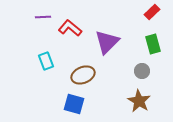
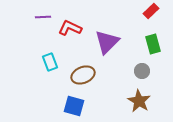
red rectangle: moved 1 px left, 1 px up
red L-shape: rotated 15 degrees counterclockwise
cyan rectangle: moved 4 px right, 1 px down
blue square: moved 2 px down
